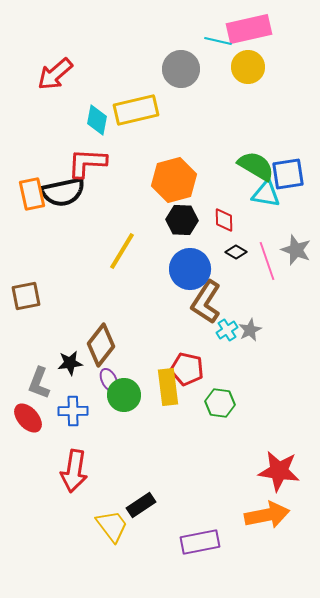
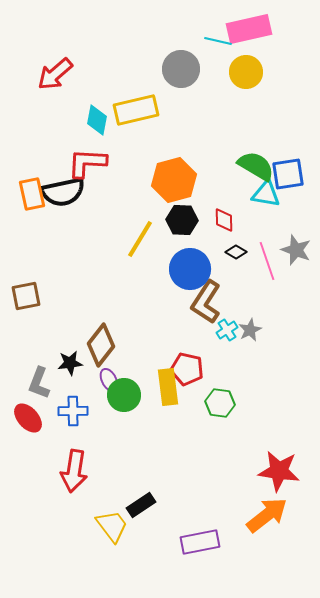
yellow circle at (248, 67): moved 2 px left, 5 px down
yellow line at (122, 251): moved 18 px right, 12 px up
orange arrow at (267, 515): rotated 27 degrees counterclockwise
